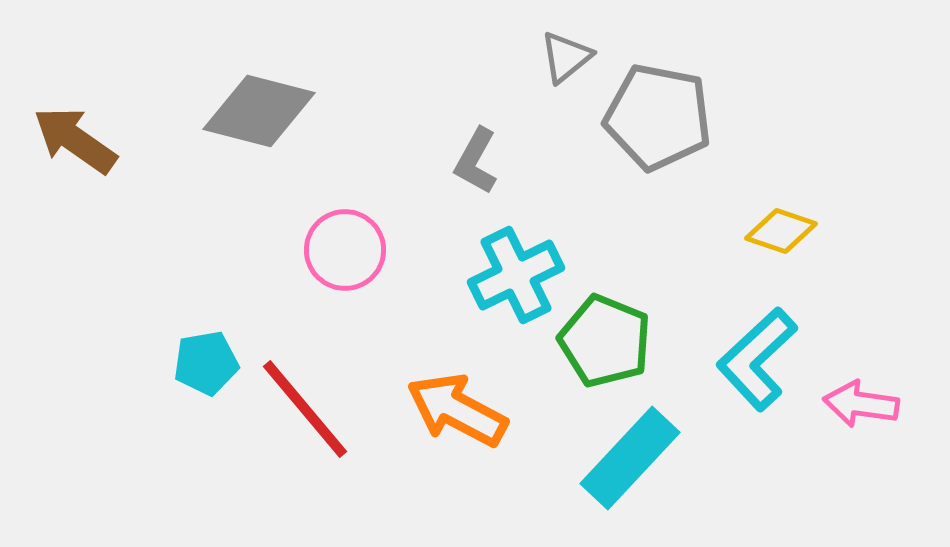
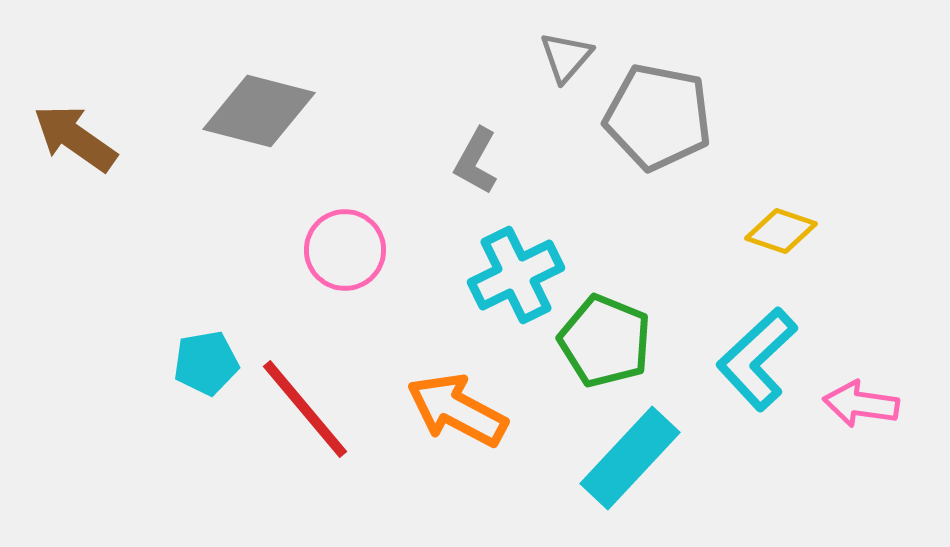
gray triangle: rotated 10 degrees counterclockwise
brown arrow: moved 2 px up
